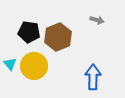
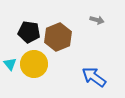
yellow circle: moved 2 px up
blue arrow: moved 1 px right; rotated 55 degrees counterclockwise
